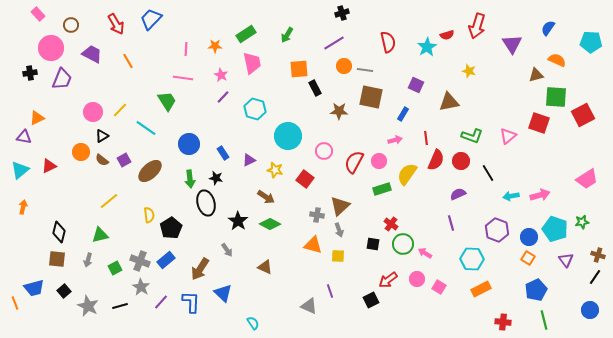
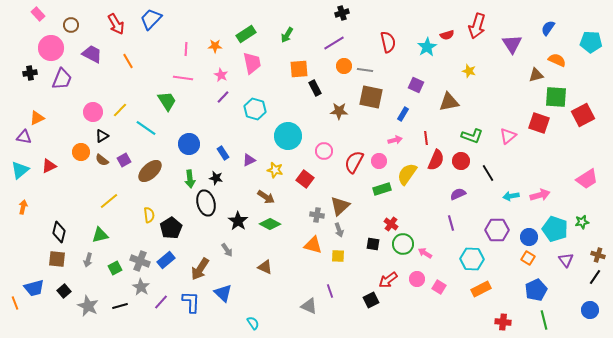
purple hexagon at (497, 230): rotated 20 degrees counterclockwise
